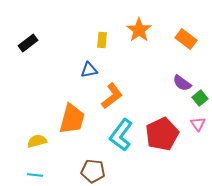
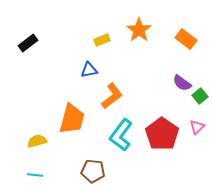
yellow rectangle: rotated 63 degrees clockwise
green square: moved 2 px up
pink triangle: moved 1 px left, 3 px down; rotated 21 degrees clockwise
red pentagon: rotated 12 degrees counterclockwise
